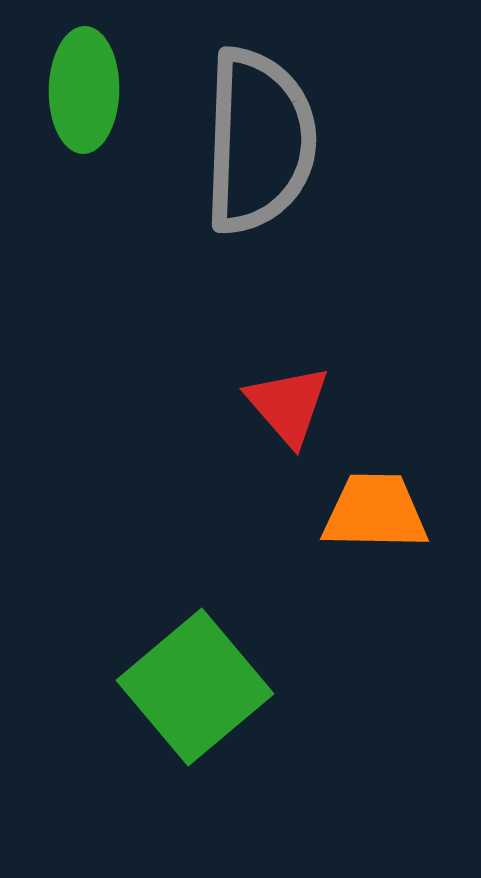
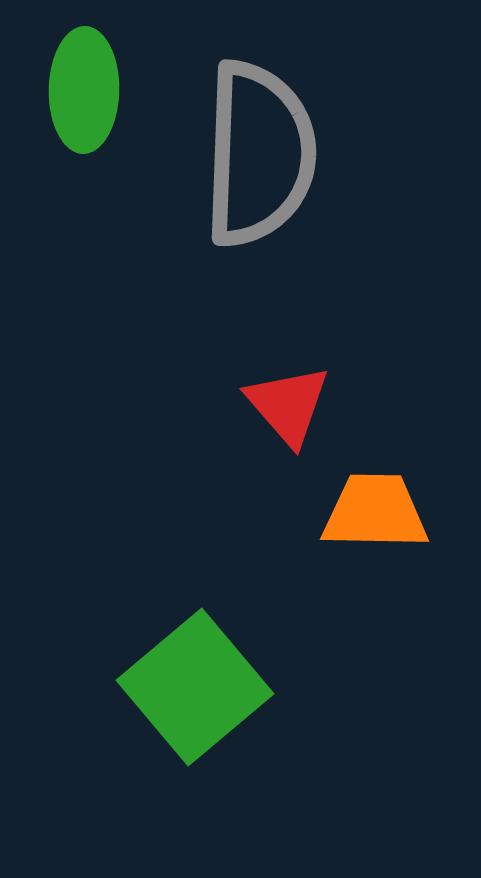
gray semicircle: moved 13 px down
